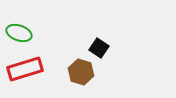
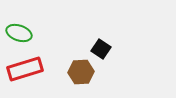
black square: moved 2 px right, 1 px down
brown hexagon: rotated 20 degrees counterclockwise
